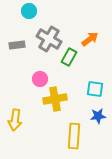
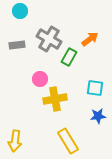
cyan circle: moved 9 px left
cyan square: moved 1 px up
yellow arrow: moved 21 px down
yellow rectangle: moved 6 px left, 5 px down; rotated 35 degrees counterclockwise
